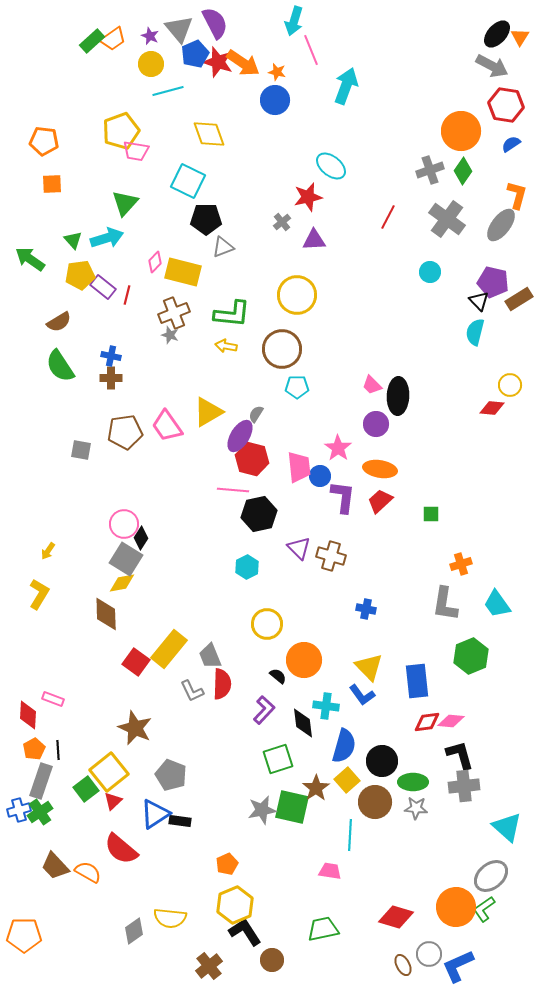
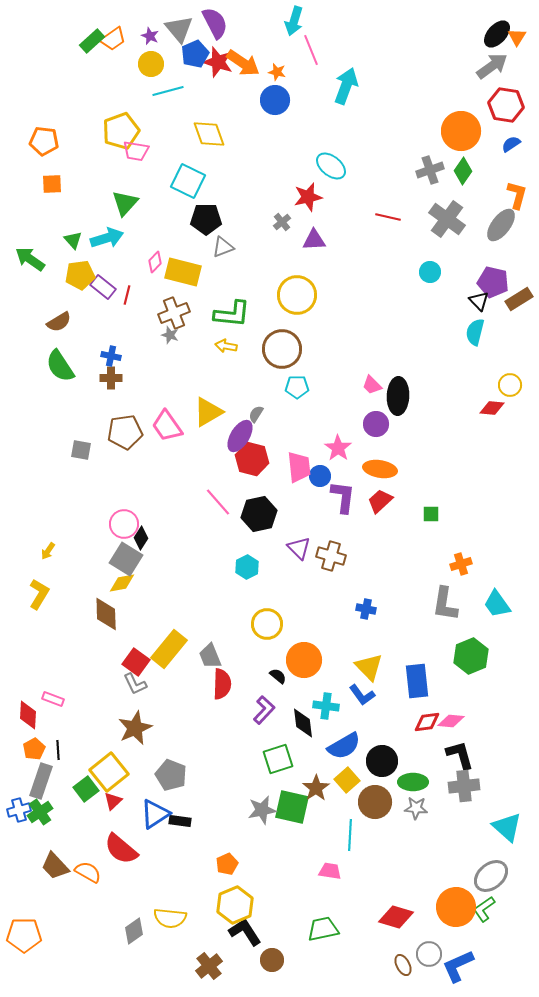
orange triangle at (520, 37): moved 3 px left
gray arrow at (492, 66): rotated 64 degrees counterclockwise
red line at (388, 217): rotated 75 degrees clockwise
pink line at (233, 490): moved 15 px left, 12 px down; rotated 44 degrees clockwise
gray L-shape at (192, 691): moved 57 px left, 7 px up
brown star at (135, 728): rotated 24 degrees clockwise
blue semicircle at (344, 746): rotated 44 degrees clockwise
